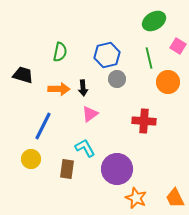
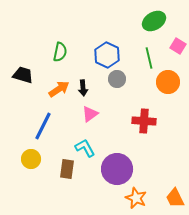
blue hexagon: rotated 20 degrees counterclockwise
orange arrow: rotated 35 degrees counterclockwise
